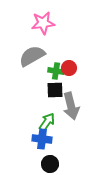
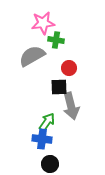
green cross: moved 31 px up
black square: moved 4 px right, 3 px up
